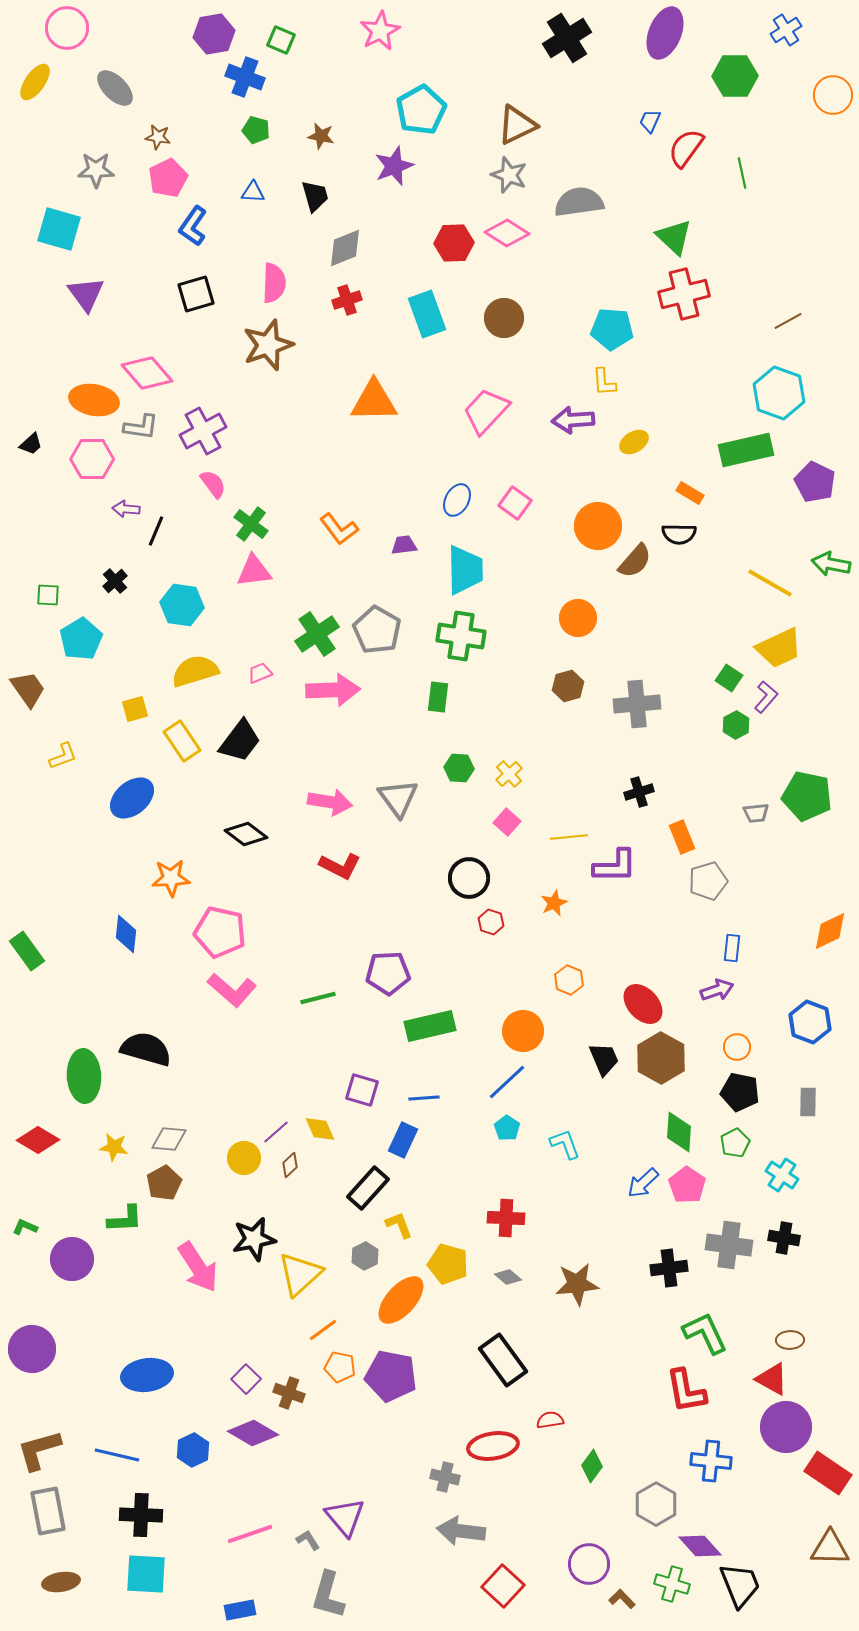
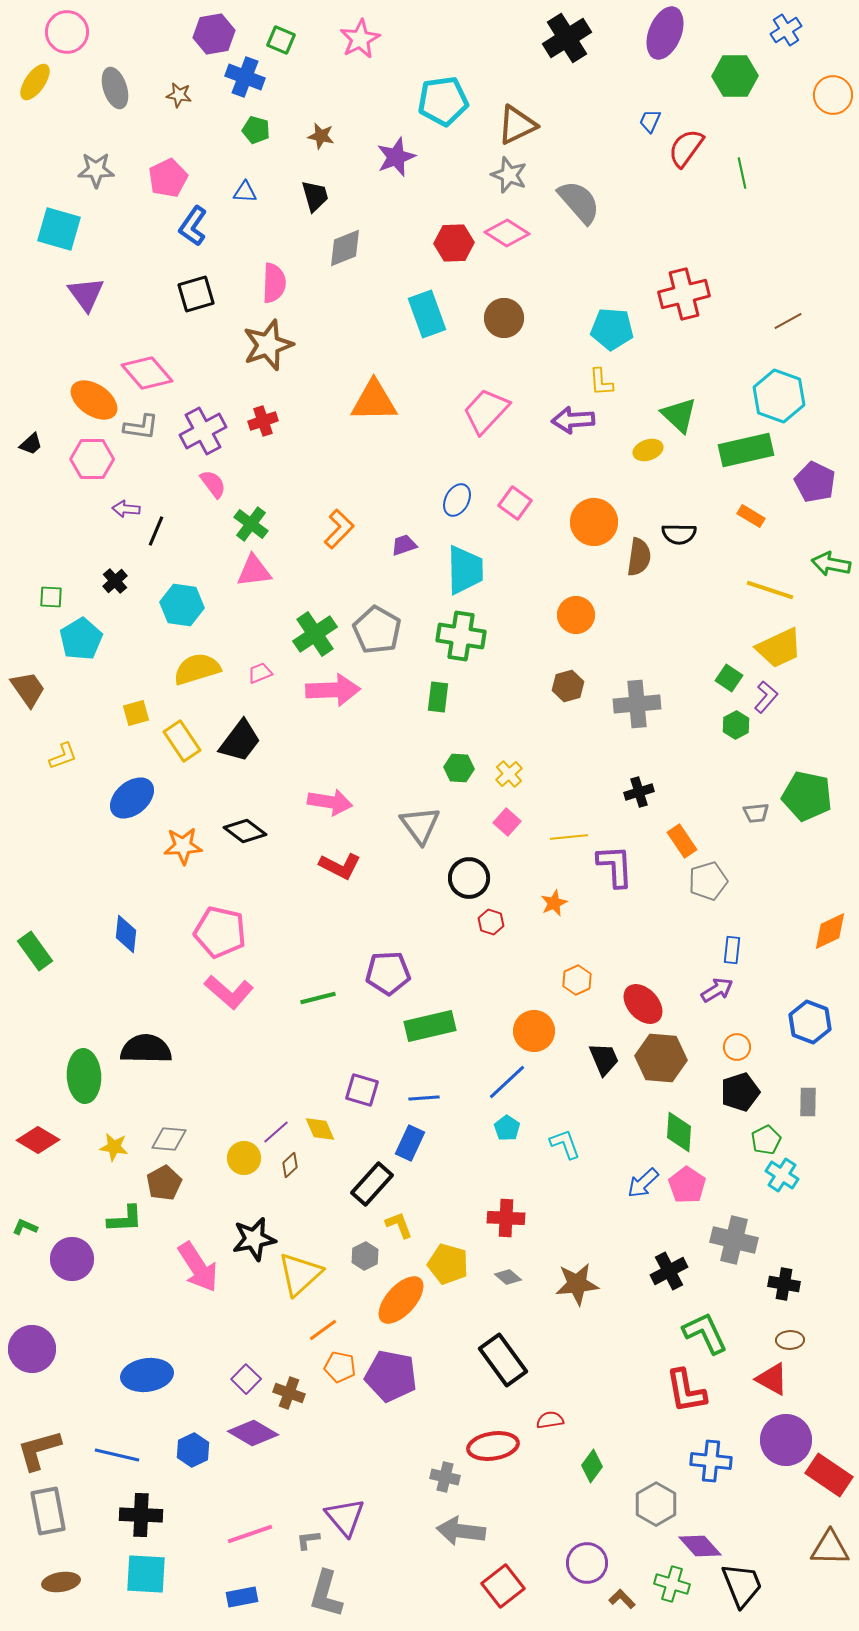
pink circle at (67, 28): moved 4 px down
pink star at (380, 31): moved 20 px left, 8 px down
gray ellipse at (115, 88): rotated 27 degrees clockwise
cyan pentagon at (421, 110): moved 22 px right, 9 px up; rotated 21 degrees clockwise
brown star at (158, 137): moved 21 px right, 42 px up
purple star at (394, 166): moved 2 px right, 9 px up
blue triangle at (253, 192): moved 8 px left
gray semicircle at (579, 202): rotated 57 degrees clockwise
green triangle at (674, 237): moved 5 px right, 178 px down
red cross at (347, 300): moved 84 px left, 121 px down
yellow L-shape at (604, 382): moved 3 px left
cyan hexagon at (779, 393): moved 3 px down
orange ellipse at (94, 400): rotated 24 degrees clockwise
yellow ellipse at (634, 442): moved 14 px right, 8 px down; rotated 12 degrees clockwise
orange rectangle at (690, 493): moved 61 px right, 23 px down
orange circle at (598, 526): moved 4 px left, 4 px up
orange L-shape at (339, 529): rotated 99 degrees counterclockwise
purple trapezoid at (404, 545): rotated 12 degrees counterclockwise
brown semicircle at (635, 561): moved 4 px right, 4 px up; rotated 33 degrees counterclockwise
yellow line at (770, 583): moved 7 px down; rotated 12 degrees counterclockwise
green square at (48, 595): moved 3 px right, 2 px down
orange circle at (578, 618): moved 2 px left, 3 px up
green cross at (317, 634): moved 2 px left
yellow semicircle at (195, 671): moved 2 px right, 2 px up
yellow square at (135, 709): moved 1 px right, 4 px down
gray triangle at (398, 798): moved 22 px right, 27 px down
black diamond at (246, 834): moved 1 px left, 3 px up
orange rectangle at (682, 837): moved 4 px down; rotated 12 degrees counterclockwise
purple L-shape at (615, 866): rotated 93 degrees counterclockwise
orange star at (171, 878): moved 12 px right, 32 px up
blue rectangle at (732, 948): moved 2 px down
green rectangle at (27, 951): moved 8 px right
orange hexagon at (569, 980): moved 8 px right; rotated 12 degrees clockwise
pink L-shape at (232, 990): moved 3 px left, 2 px down
purple arrow at (717, 990): rotated 12 degrees counterclockwise
orange circle at (523, 1031): moved 11 px right
black semicircle at (146, 1049): rotated 15 degrees counterclockwise
brown hexagon at (661, 1058): rotated 24 degrees counterclockwise
black pentagon at (740, 1092): rotated 30 degrees counterclockwise
blue rectangle at (403, 1140): moved 7 px right, 3 px down
green pentagon at (735, 1143): moved 31 px right, 3 px up
black rectangle at (368, 1188): moved 4 px right, 4 px up
black cross at (784, 1238): moved 46 px down
gray cross at (729, 1245): moved 5 px right, 5 px up; rotated 6 degrees clockwise
black cross at (669, 1268): moved 3 px down; rotated 21 degrees counterclockwise
purple circle at (786, 1427): moved 13 px down
red rectangle at (828, 1473): moved 1 px right, 2 px down
gray L-shape at (308, 1540): rotated 65 degrees counterclockwise
purple circle at (589, 1564): moved 2 px left, 1 px up
black trapezoid at (740, 1585): moved 2 px right
red square at (503, 1586): rotated 9 degrees clockwise
gray L-shape at (328, 1595): moved 2 px left, 1 px up
blue rectangle at (240, 1610): moved 2 px right, 13 px up
